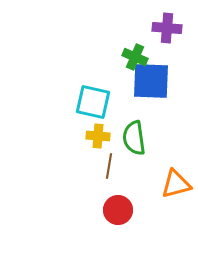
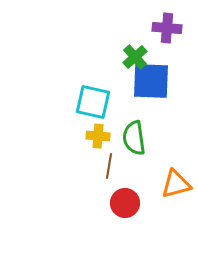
green cross: rotated 25 degrees clockwise
red circle: moved 7 px right, 7 px up
